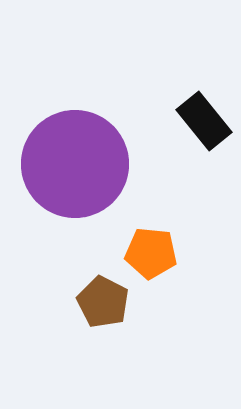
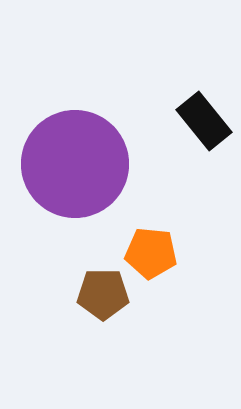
brown pentagon: moved 8 px up; rotated 27 degrees counterclockwise
